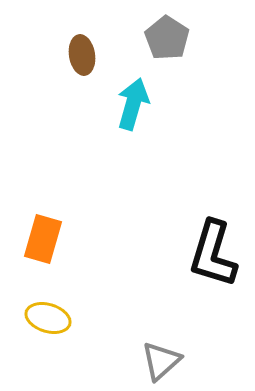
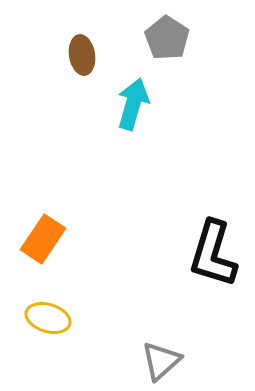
orange rectangle: rotated 18 degrees clockwise
